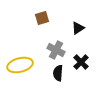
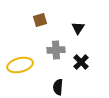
brown square: moved 2 px left, 2 px down
black triangle: rotated 24 degrees counterclockwise
gray cross: rotated 30 degrees counterclockwise
black semicircle: moved 14 px down
